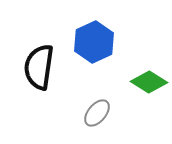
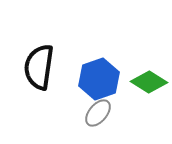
blue hexagon: moved 5 px right, 37 px down; rotated 6 degrees clockwise
gray ellipse: moved 1 px right
